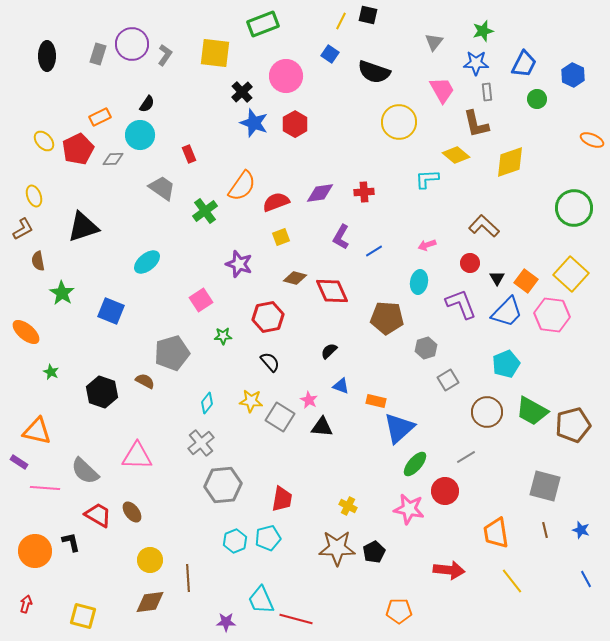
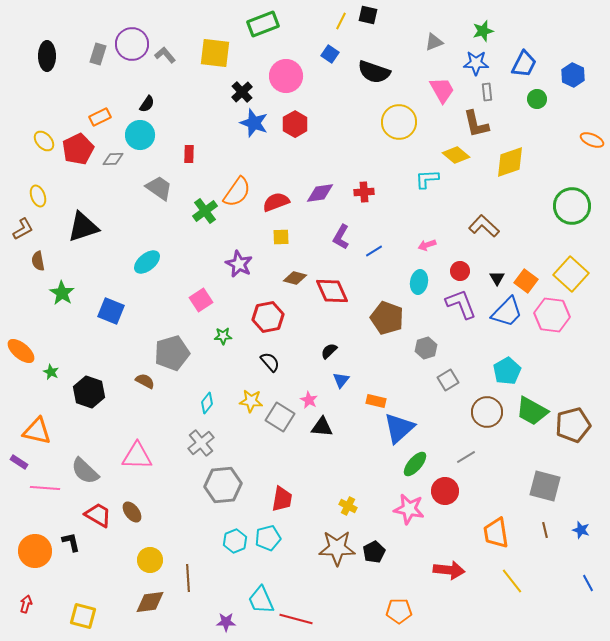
gray triangle at (434, 42): rotated 30 degrees clockwise
gray L-shape at (165, 55): rotated 75 degrees counterclockwise
red rectangle at (189, 154): rotated 24 degrees clockwise
orange semicircle at (242, 186): moved 5 px left, 6 px down
gray trapezoid at (162, 188): moved 3 px left
yellow ellipse at (34, 196): moved 4 px right
green circle at (574, 208): moved 2 px left, 2 px up
yellow square at (281, 237): rotated 18 degrees clockwise
red circle at (470, 263): moved 10 px left, 8 px down
purple star at (239, 264): rotated 8 degrees clockwise
brown pentagon at (387, 318): rotated 16 degrees clockwise
orange ellipse at (26, 332): moved 5 px left, 19 px down
cyan pentagon at (506, 364): moved 1 px right, 7 px down; rotated 8 degrees counterclockwise
blue triangle at (341, 386): moved 6 px up; rotated 48 degrees clockwise
black hexagon at (102, 392): moved 13 px left
blue line at (586, 579): moved 2 px right, 4 px down
